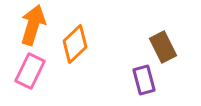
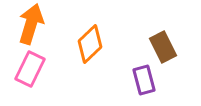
orange arrow: moved 2 px left, 1 px up
orange diamond: moved 15 px right
pink rectangle: moved 2 px up
